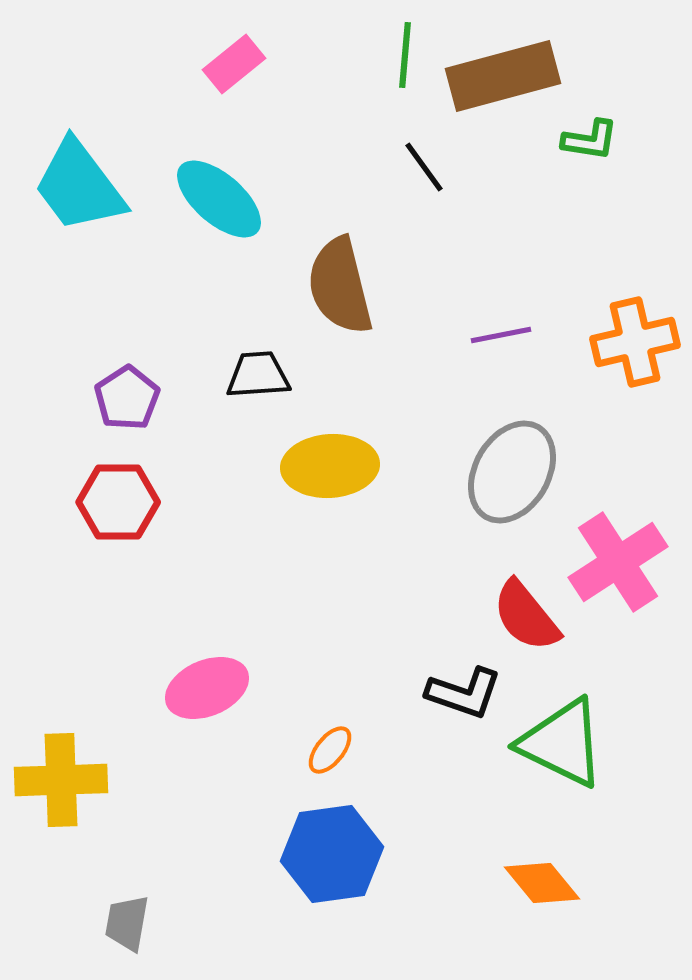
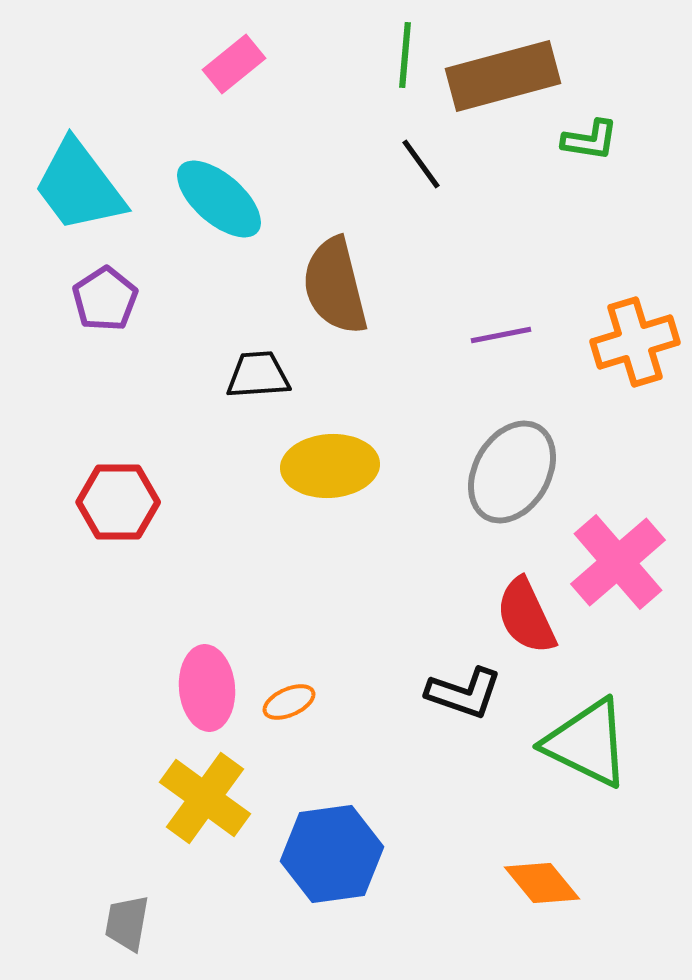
black line: moved 3 px left, 3 px up
brown semicircle: moved 5 px left
orange cross: rotated 4 degrees counterclockwise
purple pentagon: moved 22 px left, 99 px up
pink cross: rotated 8 degrees counterclockwise
red semicircle: rotated 14 degrees clockwise
pink ellipse: rotated 72 degrees counterclockwise
green triangle: moved 25 px right
orange ellipse: moved 41 px left, 48 px up; rotated 27 degrees clockwise
yellow cross: moved 144 px right, 18 px down; rotated 38 degrees clockwise
